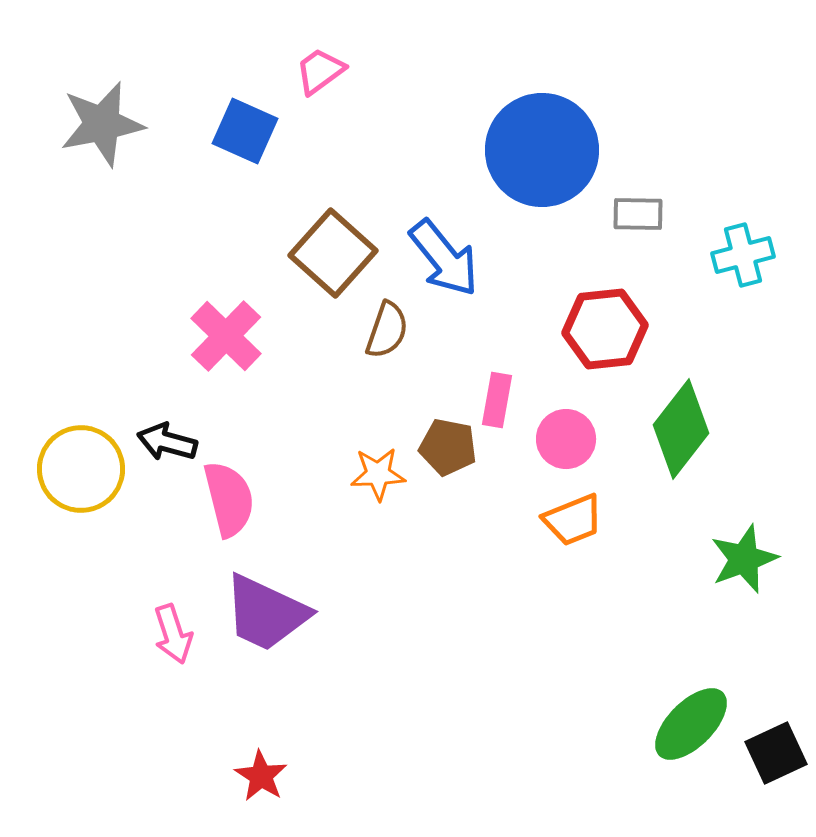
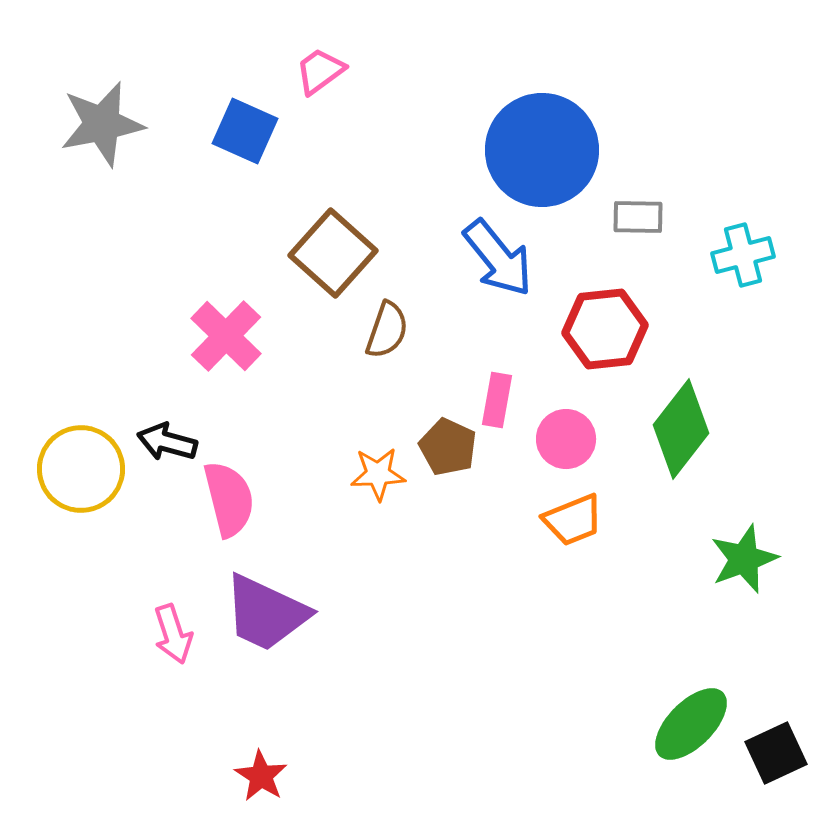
gray rectangle: moved 3 px down
blue arrow: moved 54 px right
brown pentagon: rotated 14 degrees clockwise
